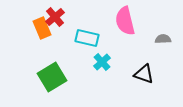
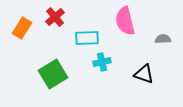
orange rectangle: moved 20 px left; rotated 55 degrees clockwise
cyan rectangle: rotated 15 degrees counterclockwise
cyan cross: rotated 30 degrees clockwise
green square: moved 1 px right, 3 px up
